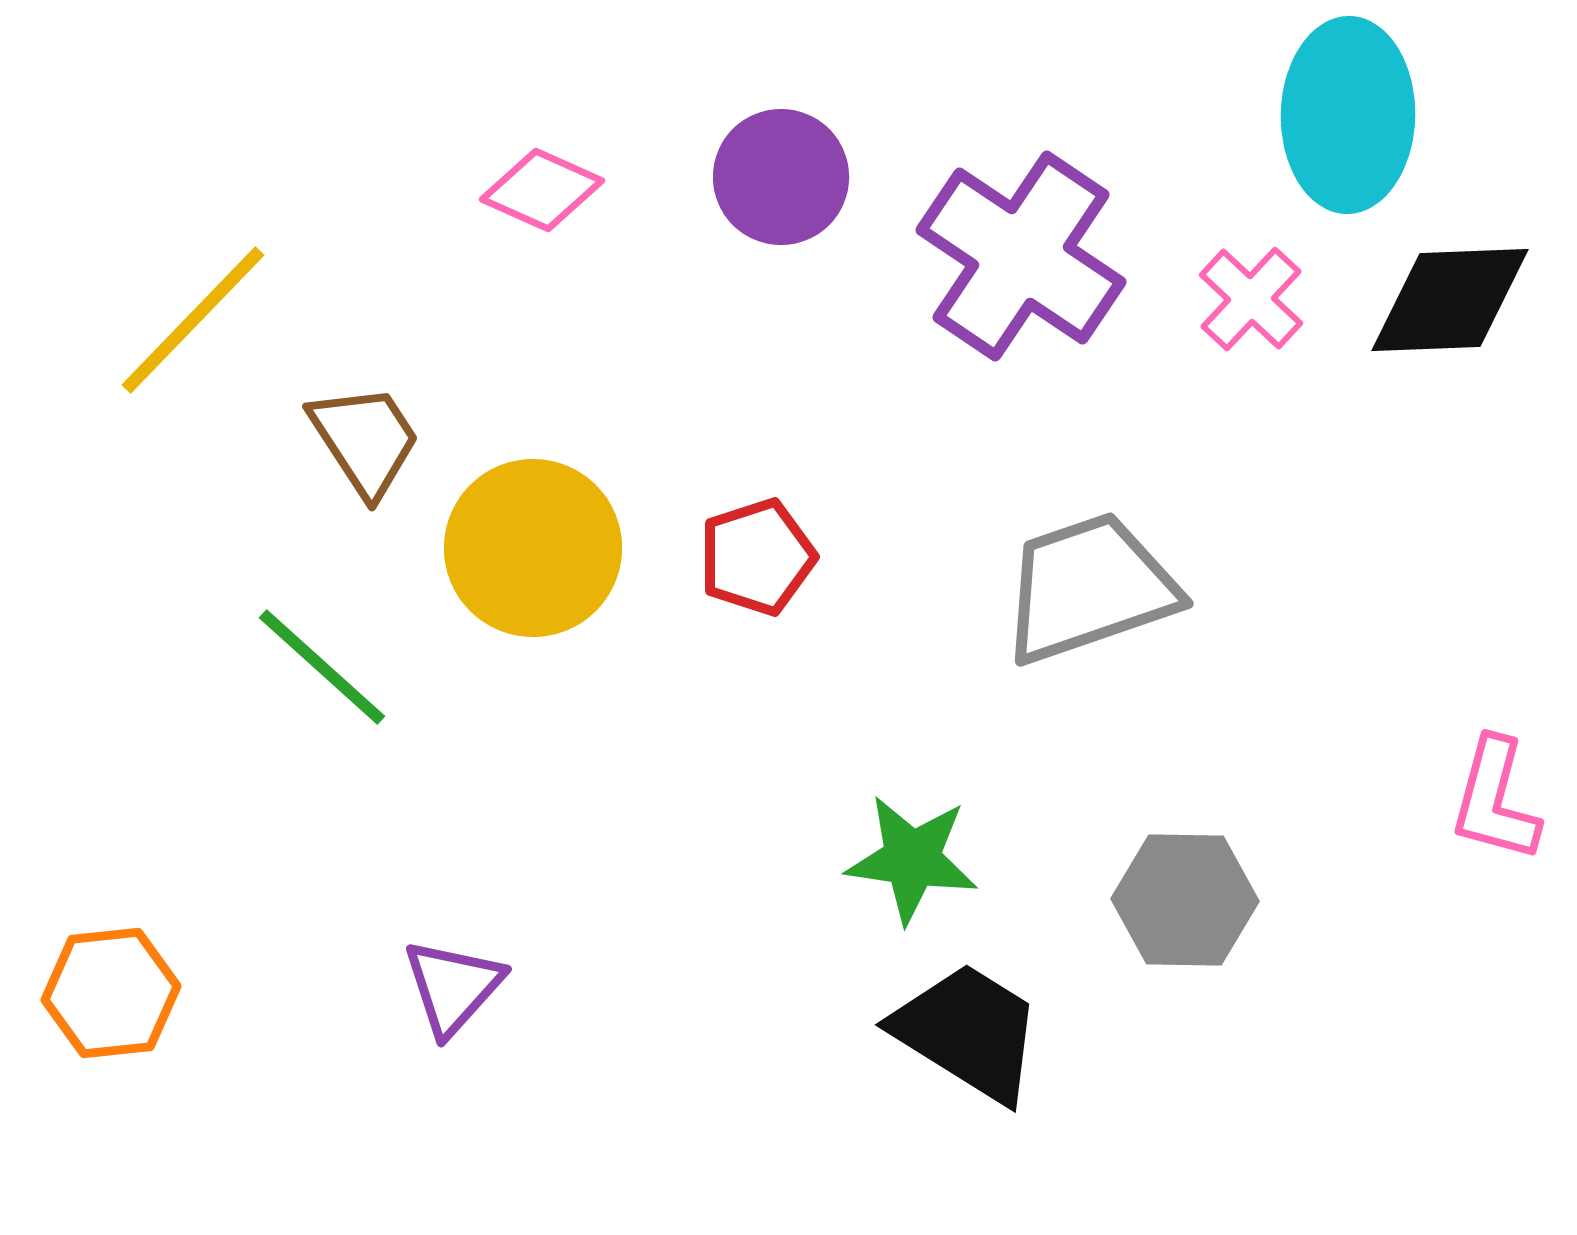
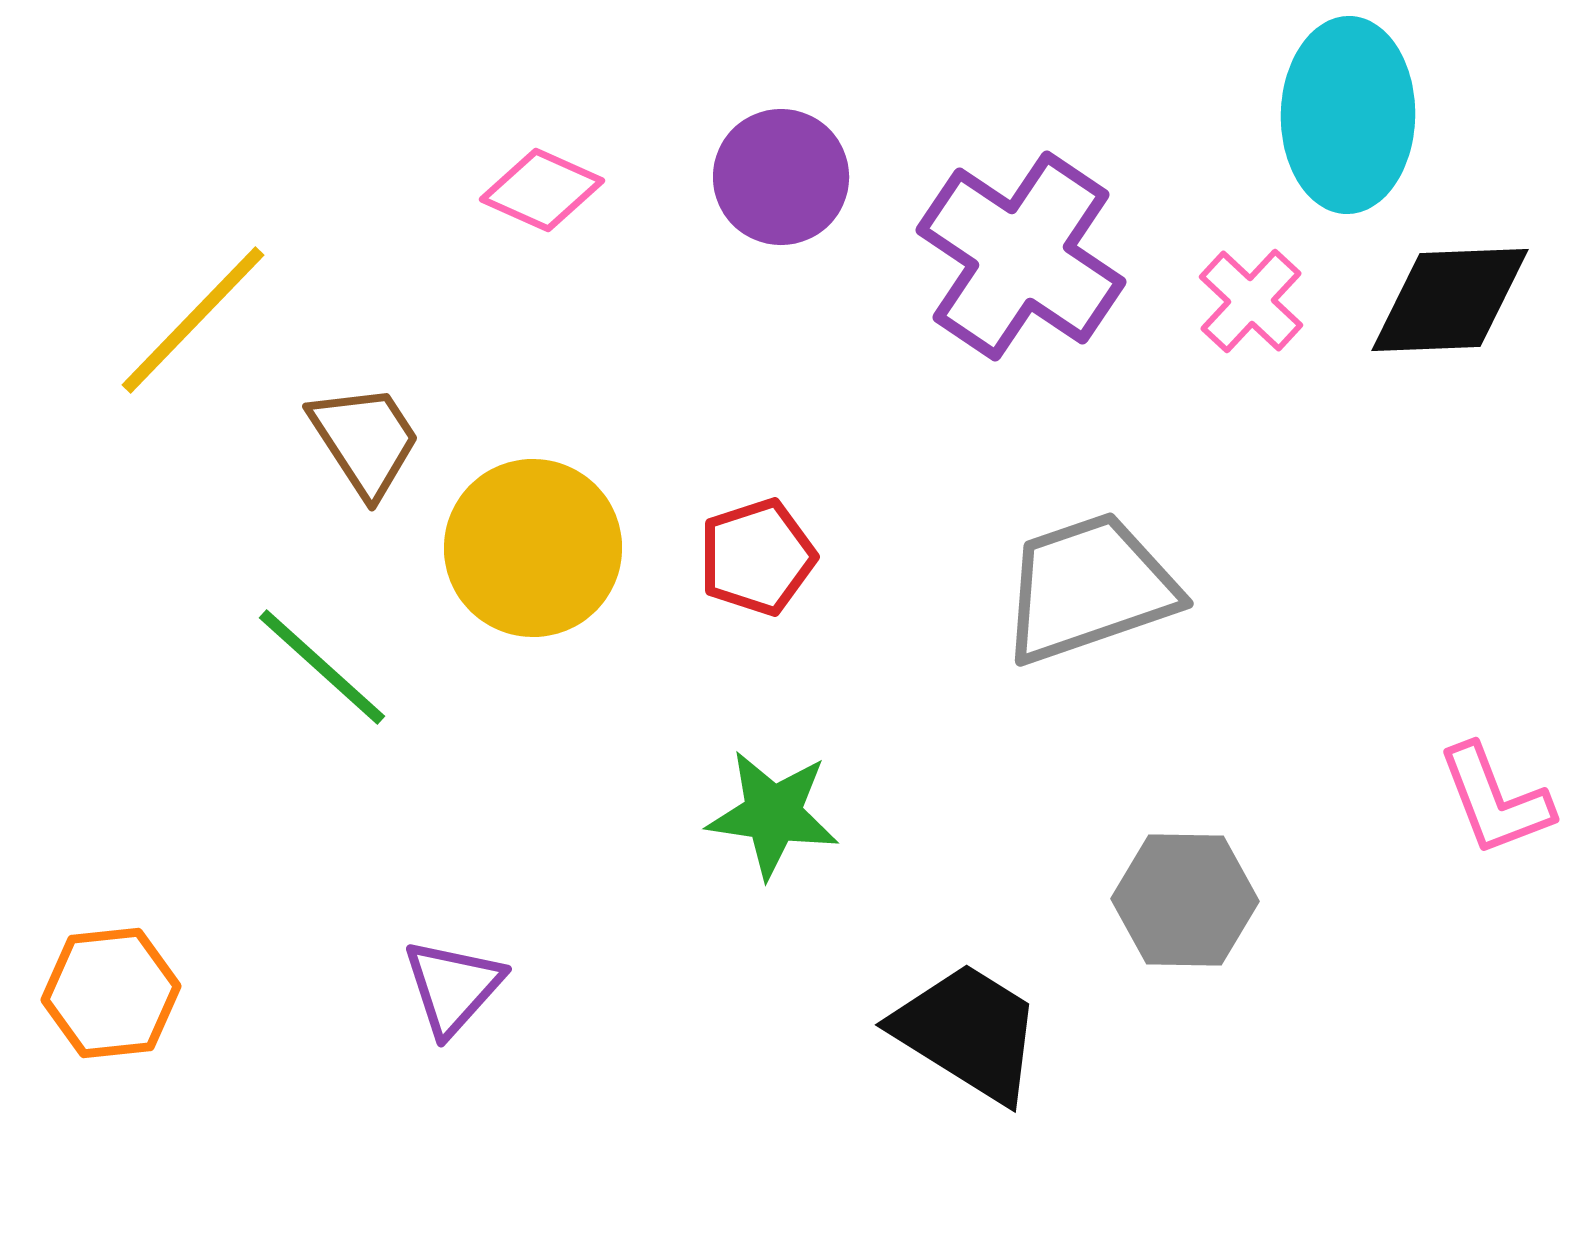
pink cross: moved 2 px down
pink L-shape: rotated 36 degrees counterclockwise
green star: moved 139 px left, 45 px up
